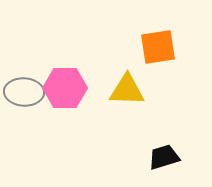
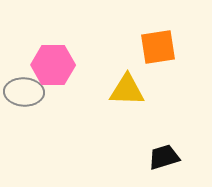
pink hexagon: moved 12 px left, 23 px up
